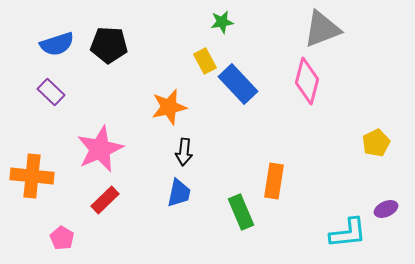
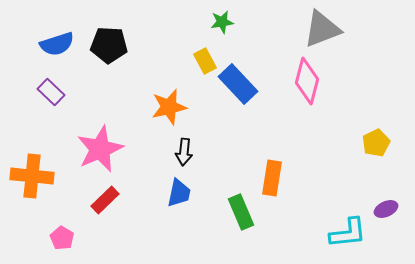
orange rectangle: moved 2 px left, 3 px up
